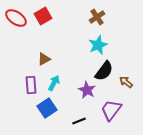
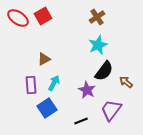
red ellipse: moved 2 px right
black line: moved 2 px right
